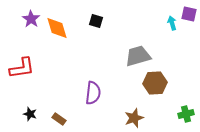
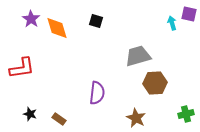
purple semicircle: moved 4 px right
brown star: moved 2 px right; rotated 24 degrees counterclockwise
